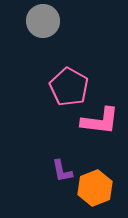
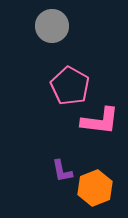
gray circle: moved 9 px right, 5 px down
pink pentagon: moved 1 px right, 1 px up
